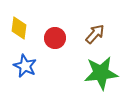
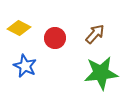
yellow diamond: rotated 70 degrees counterclockwise
